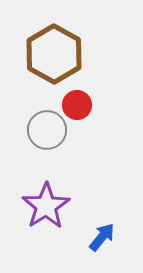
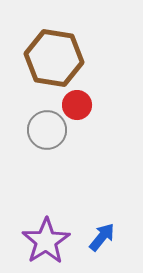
brown hexagon: moved 4 px down; rotated 20 degrees counterclockwise
purple star: moved 35 px down
